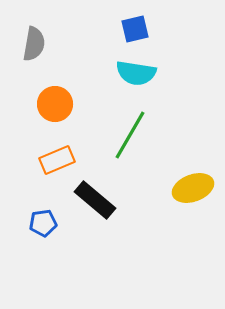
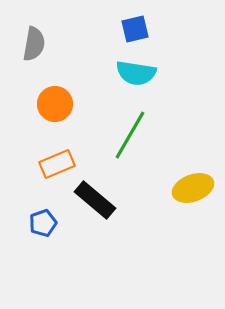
orange rectangle: moved 4 px down
blue pentagon: rotated 12 degrees counterclockwise
